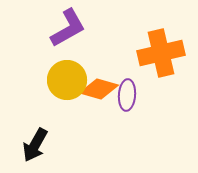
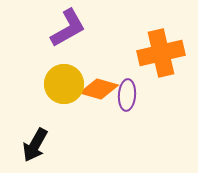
yellow circle: moved 3 px left, 4 px down
